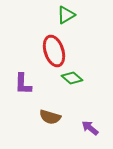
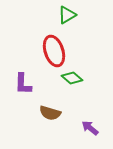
green triangle: moved 1 px right
brown semicircle: moved 4 px up
